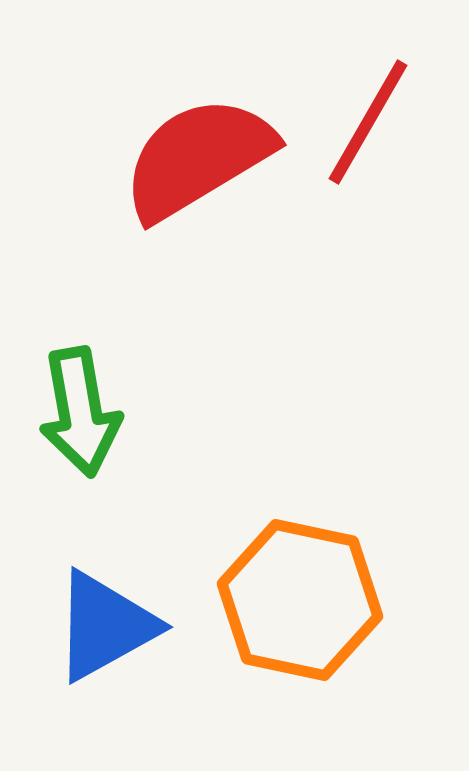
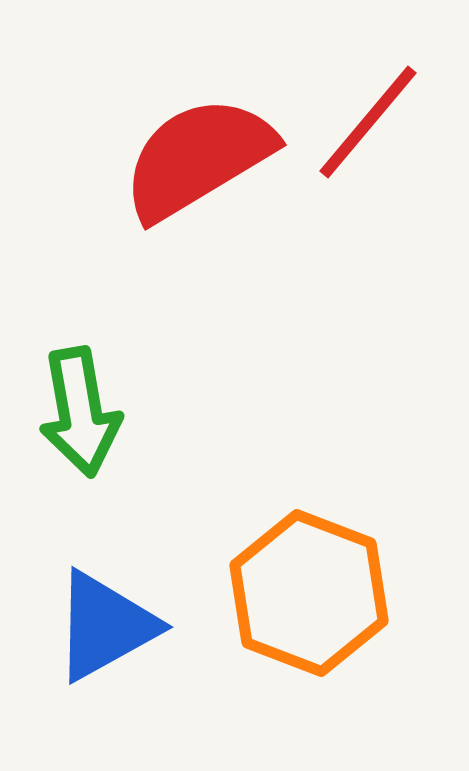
red line: rotated 10 degrees clockwise
orange hexagon: moved 9 px right, 7 px up; rotated 9 degrees clockwise
